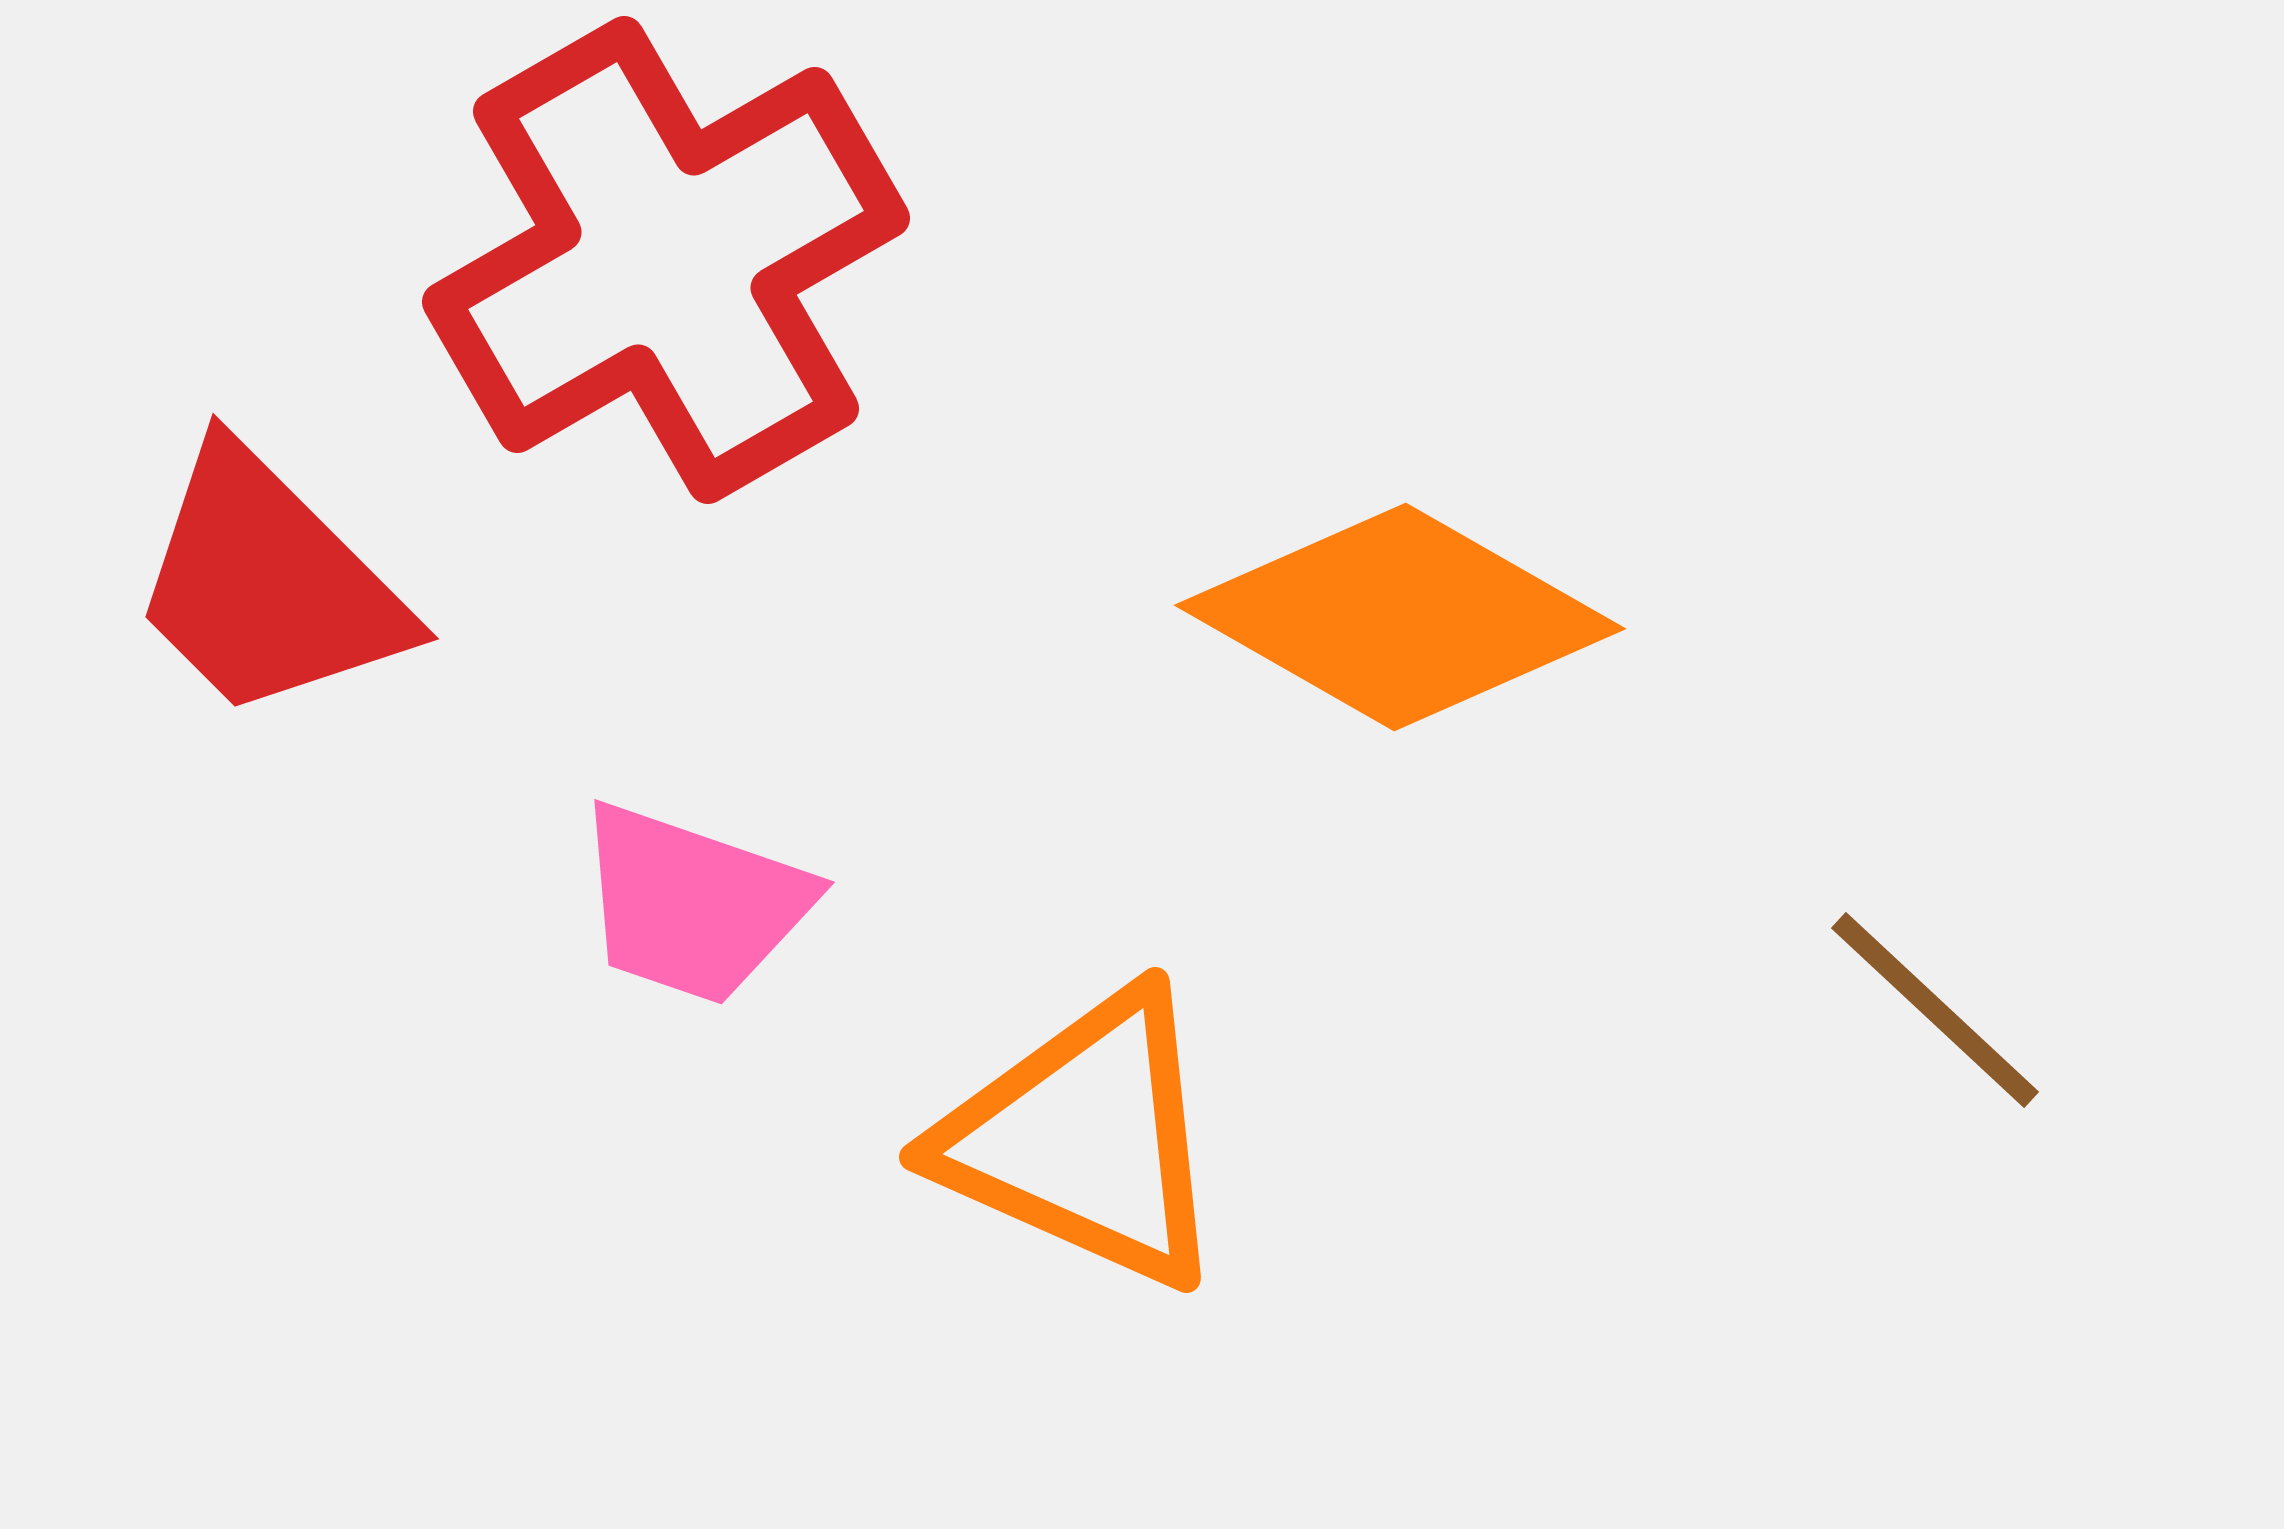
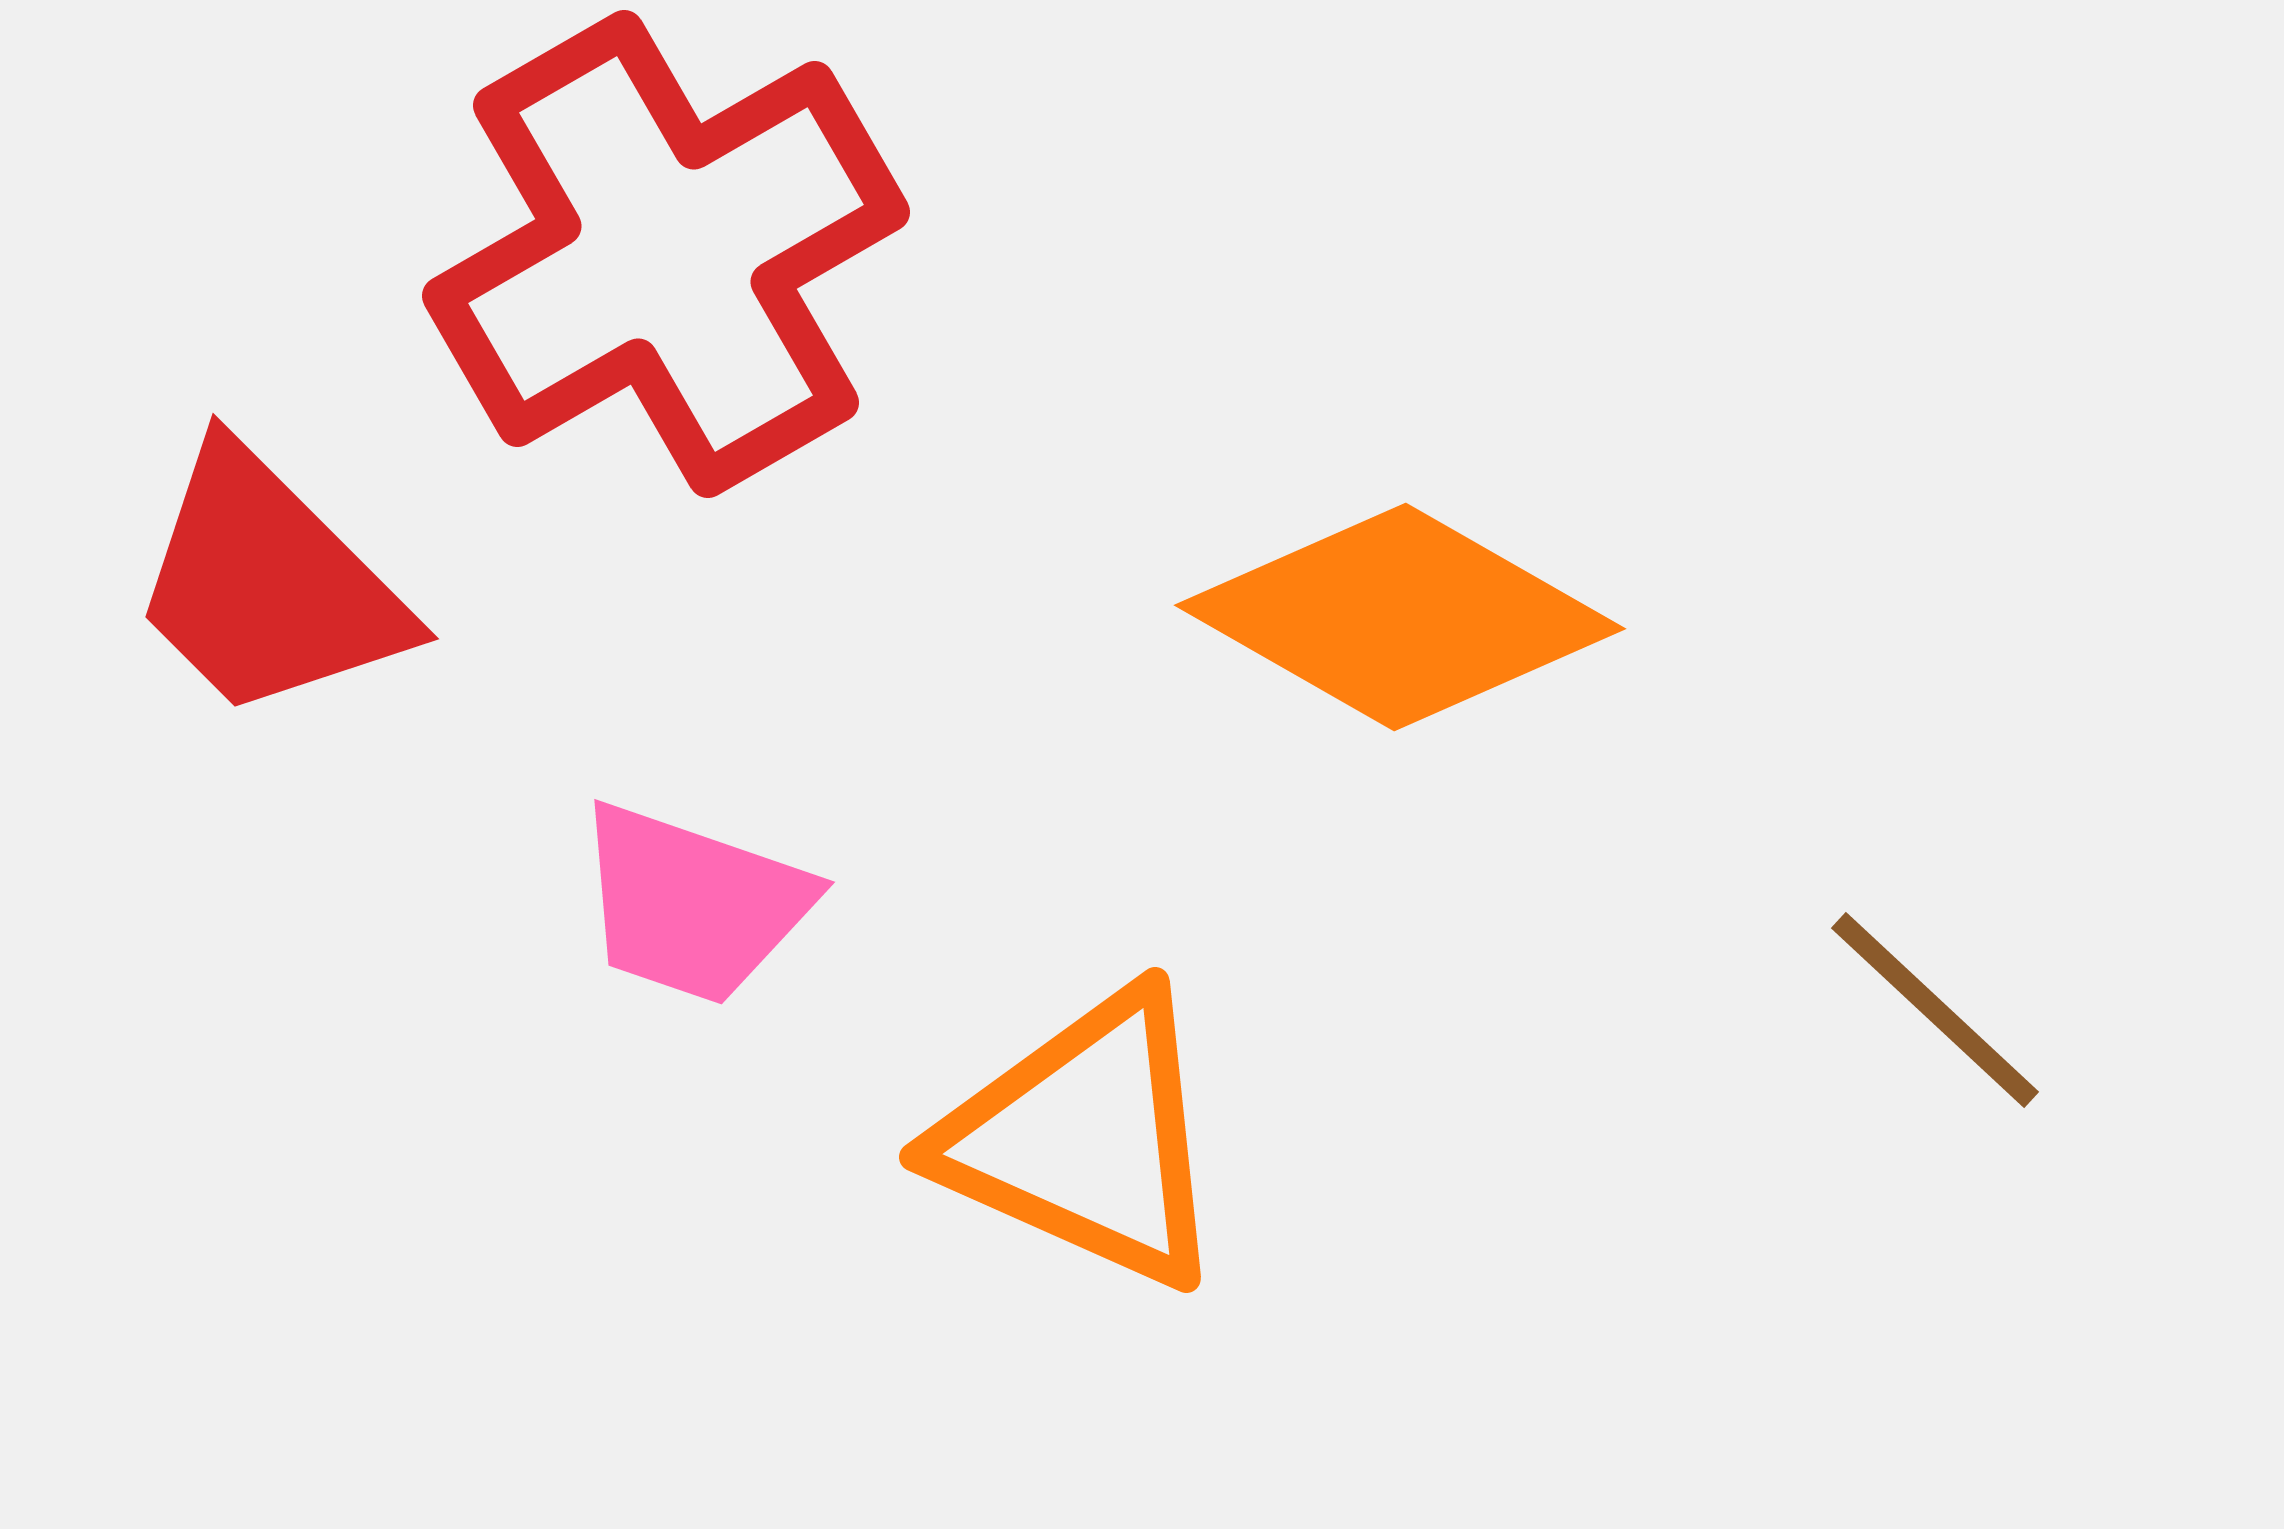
red cross: moved 6 px up
